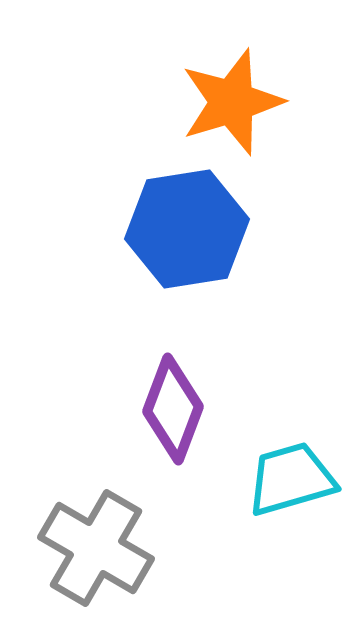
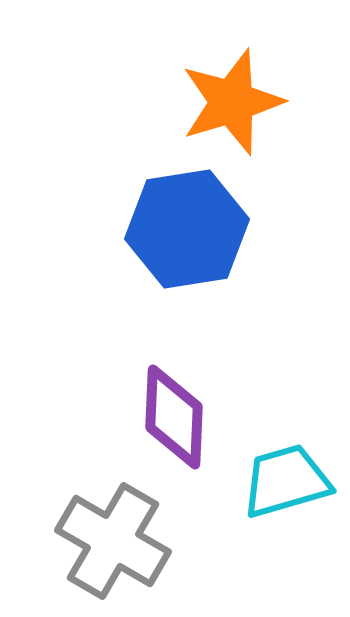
purple diamond: moved 1 px right, 8 px down; rotated 18 degrees counterclockwise
cyan trapezoid: moved 5 px left, 2 px down
gray cross: moved 17 px right, 7 px up
